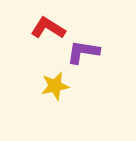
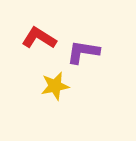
red L-shape: moved 9 px left, 10 px down
